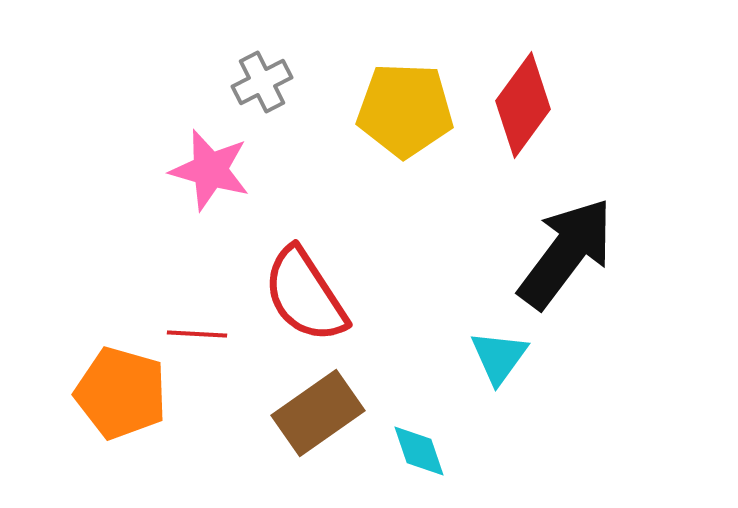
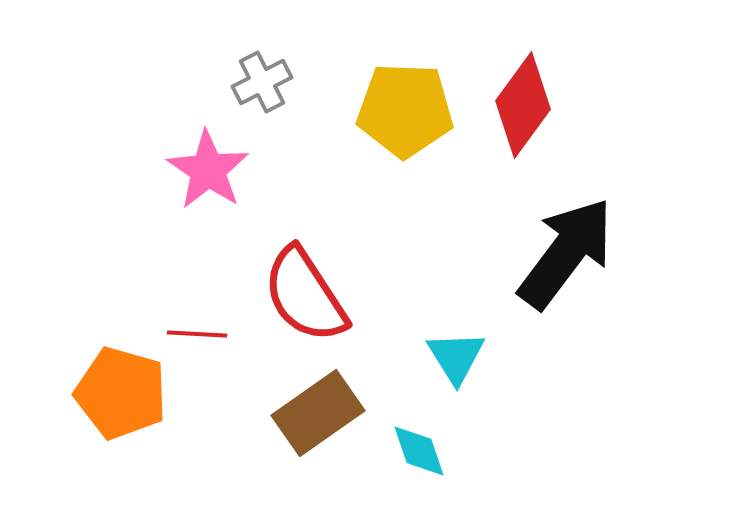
pink star: moved 2 px left; rotated 18 degrees clockwise
cyan triangle: moved 43 px left; rotated 8 degrees counterclockwise
